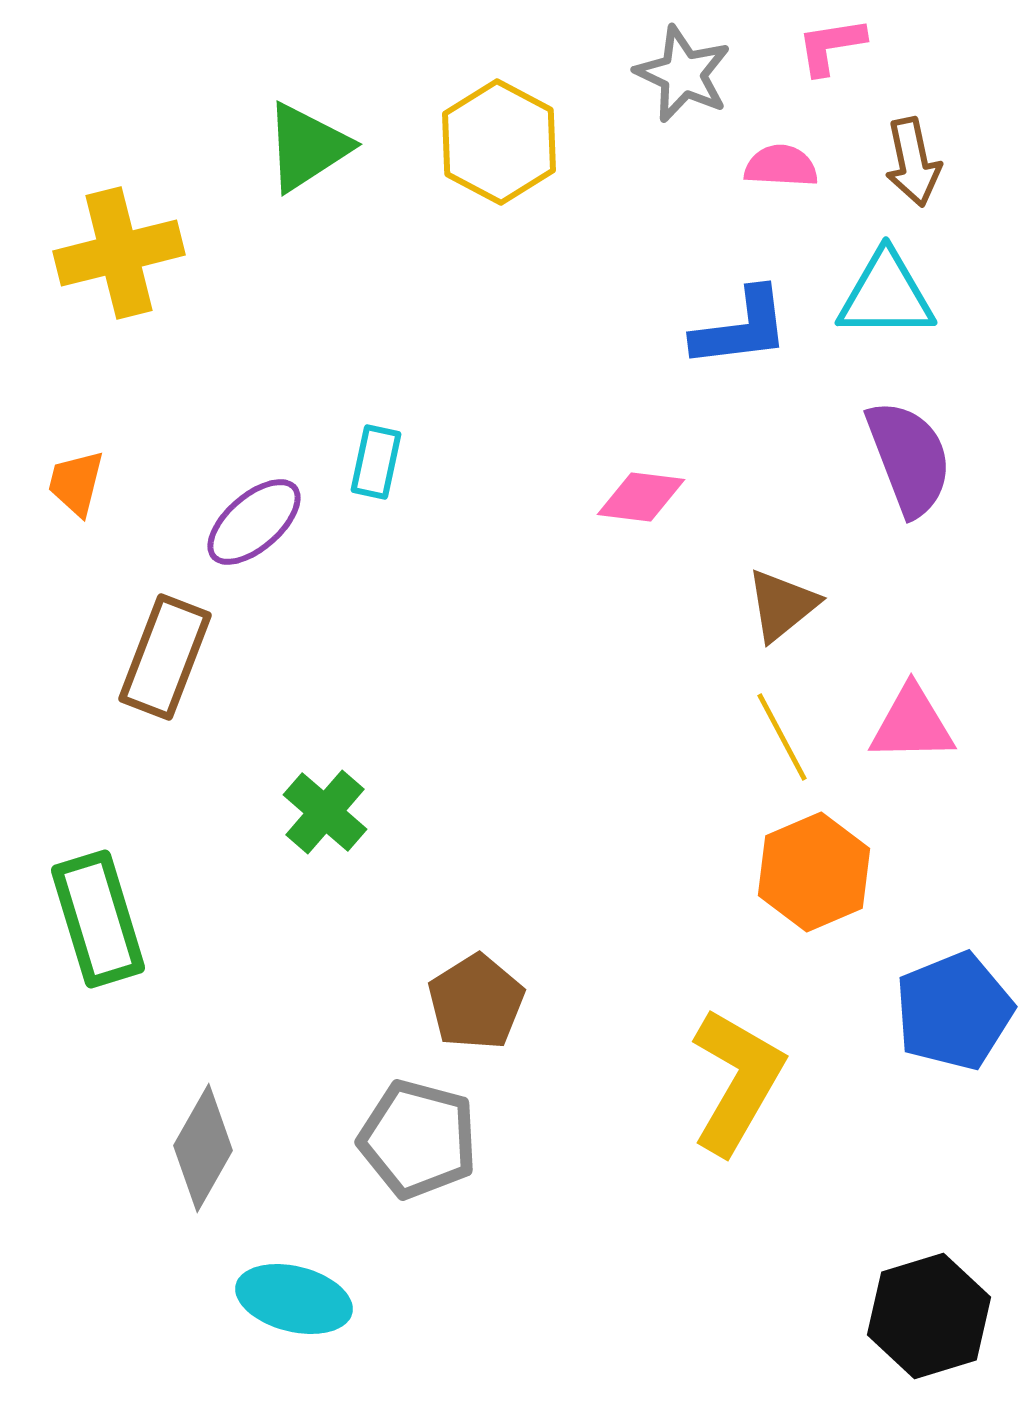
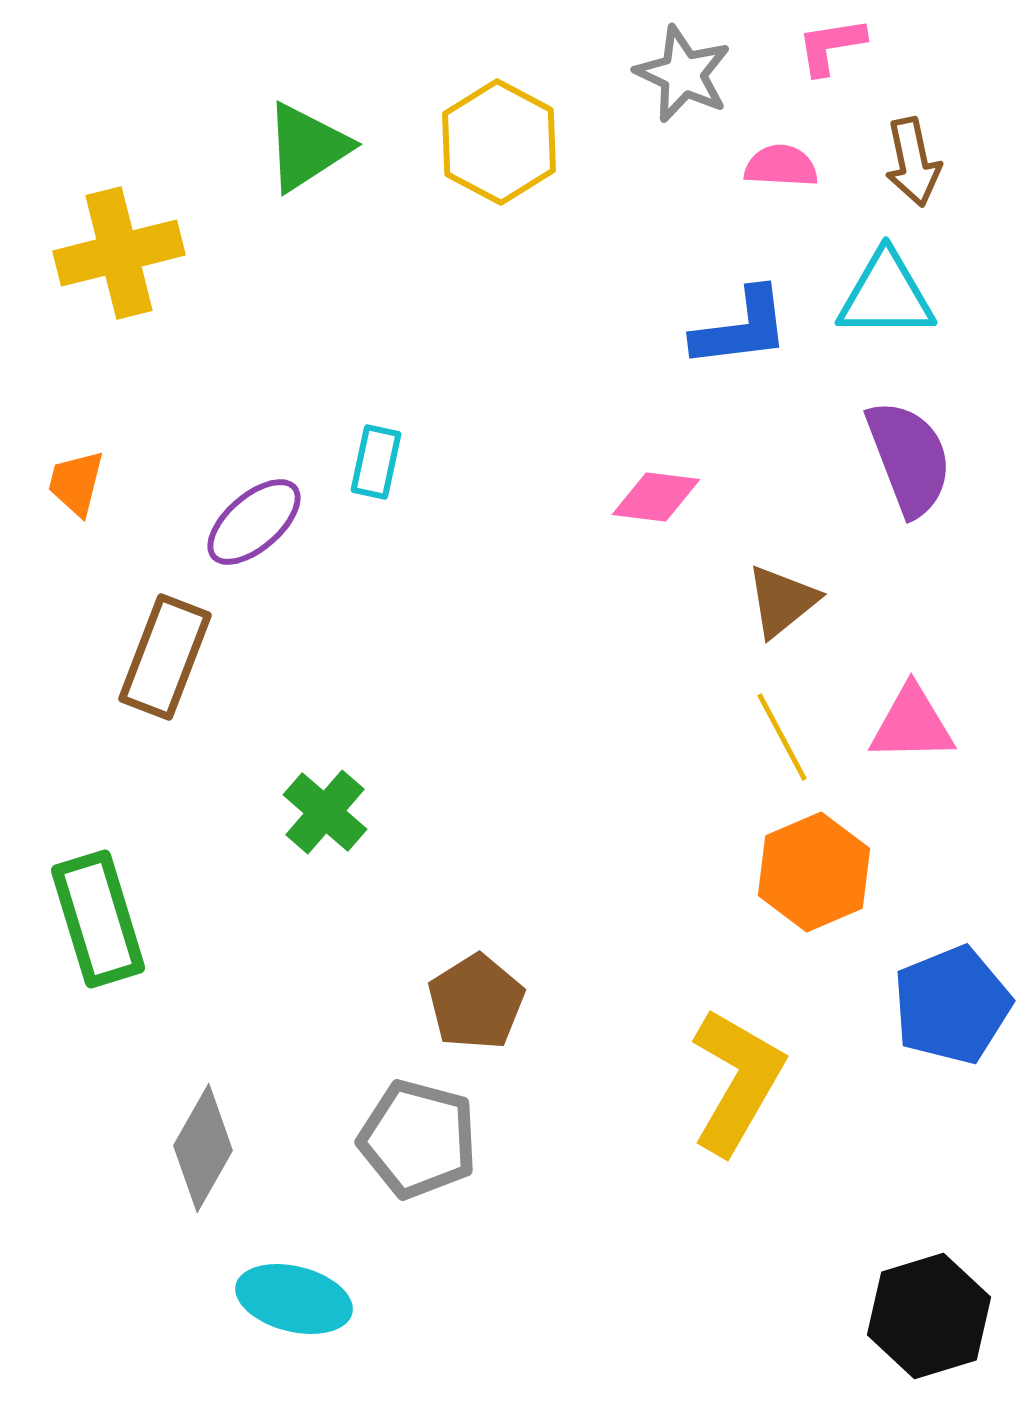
pink diamond: moved 15 px right
brown triangle: moved 4 px up
blue pentagon: moved 2 px left, 6 px up
